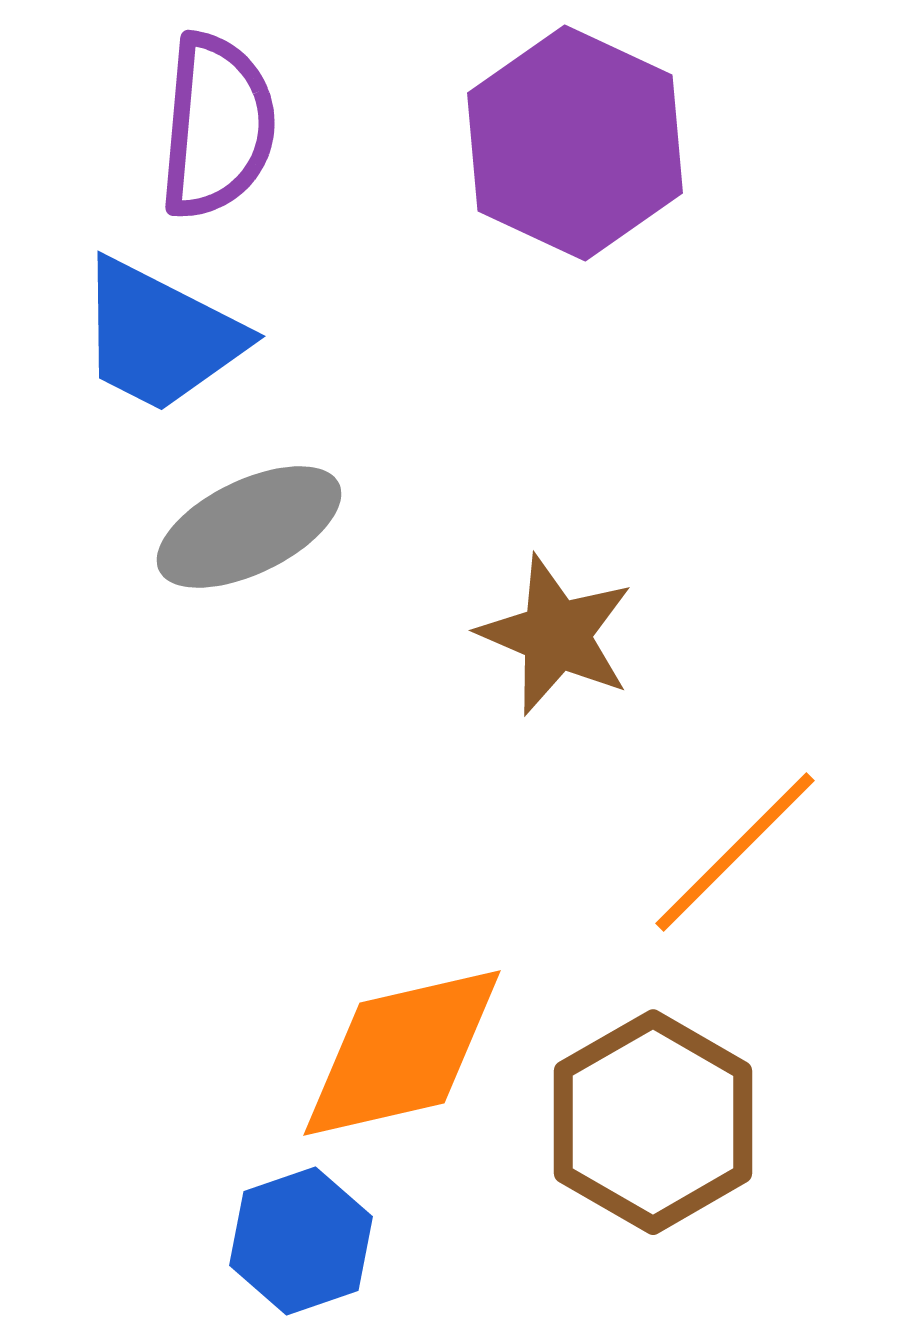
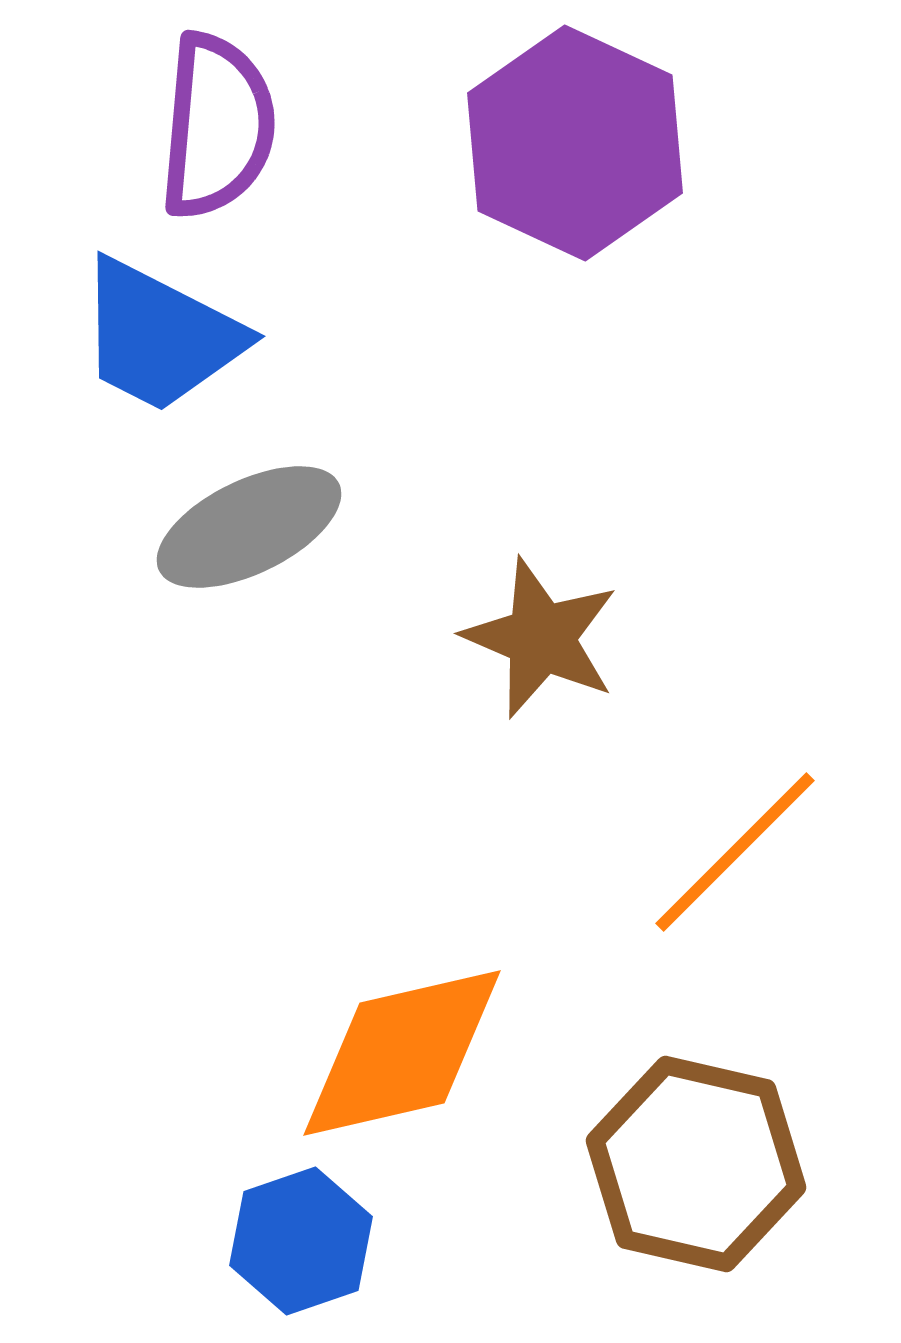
brown star: moved 15 px left, 3 px down
brown hexagon: moved 43 px right, 42 px down; rotated 17 degrees counterclockwise
